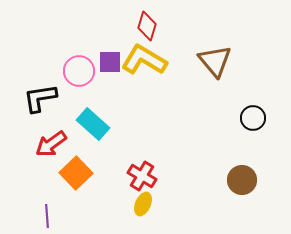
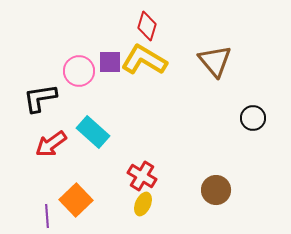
cyan rectangle: moved 8 px down
orange square: moved 27 px down
brown circle: moved 26 px left, 10 px down
